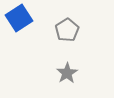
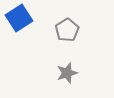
gray star: rotated 15 degrees clockwise
